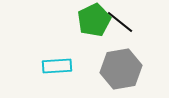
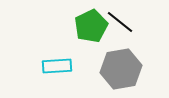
green pentagon: moved 3 px left, 6 px down
